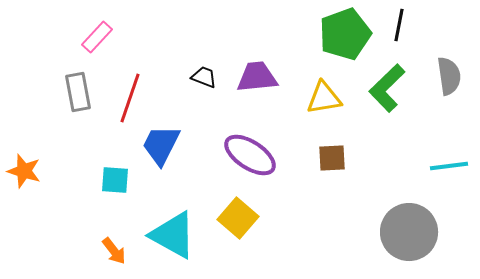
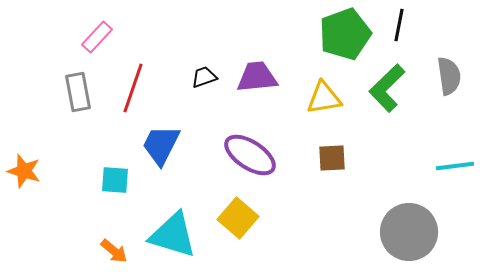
black trapezoid: rotated 40 degrees counterclockwise
red line: moved 3 px right, 10 px up
cyan line: moved 6 px right
cyan triangle: rotated 12 degrees counterclockwise
orange arrow: rotated 12 degrees counterclockwise
